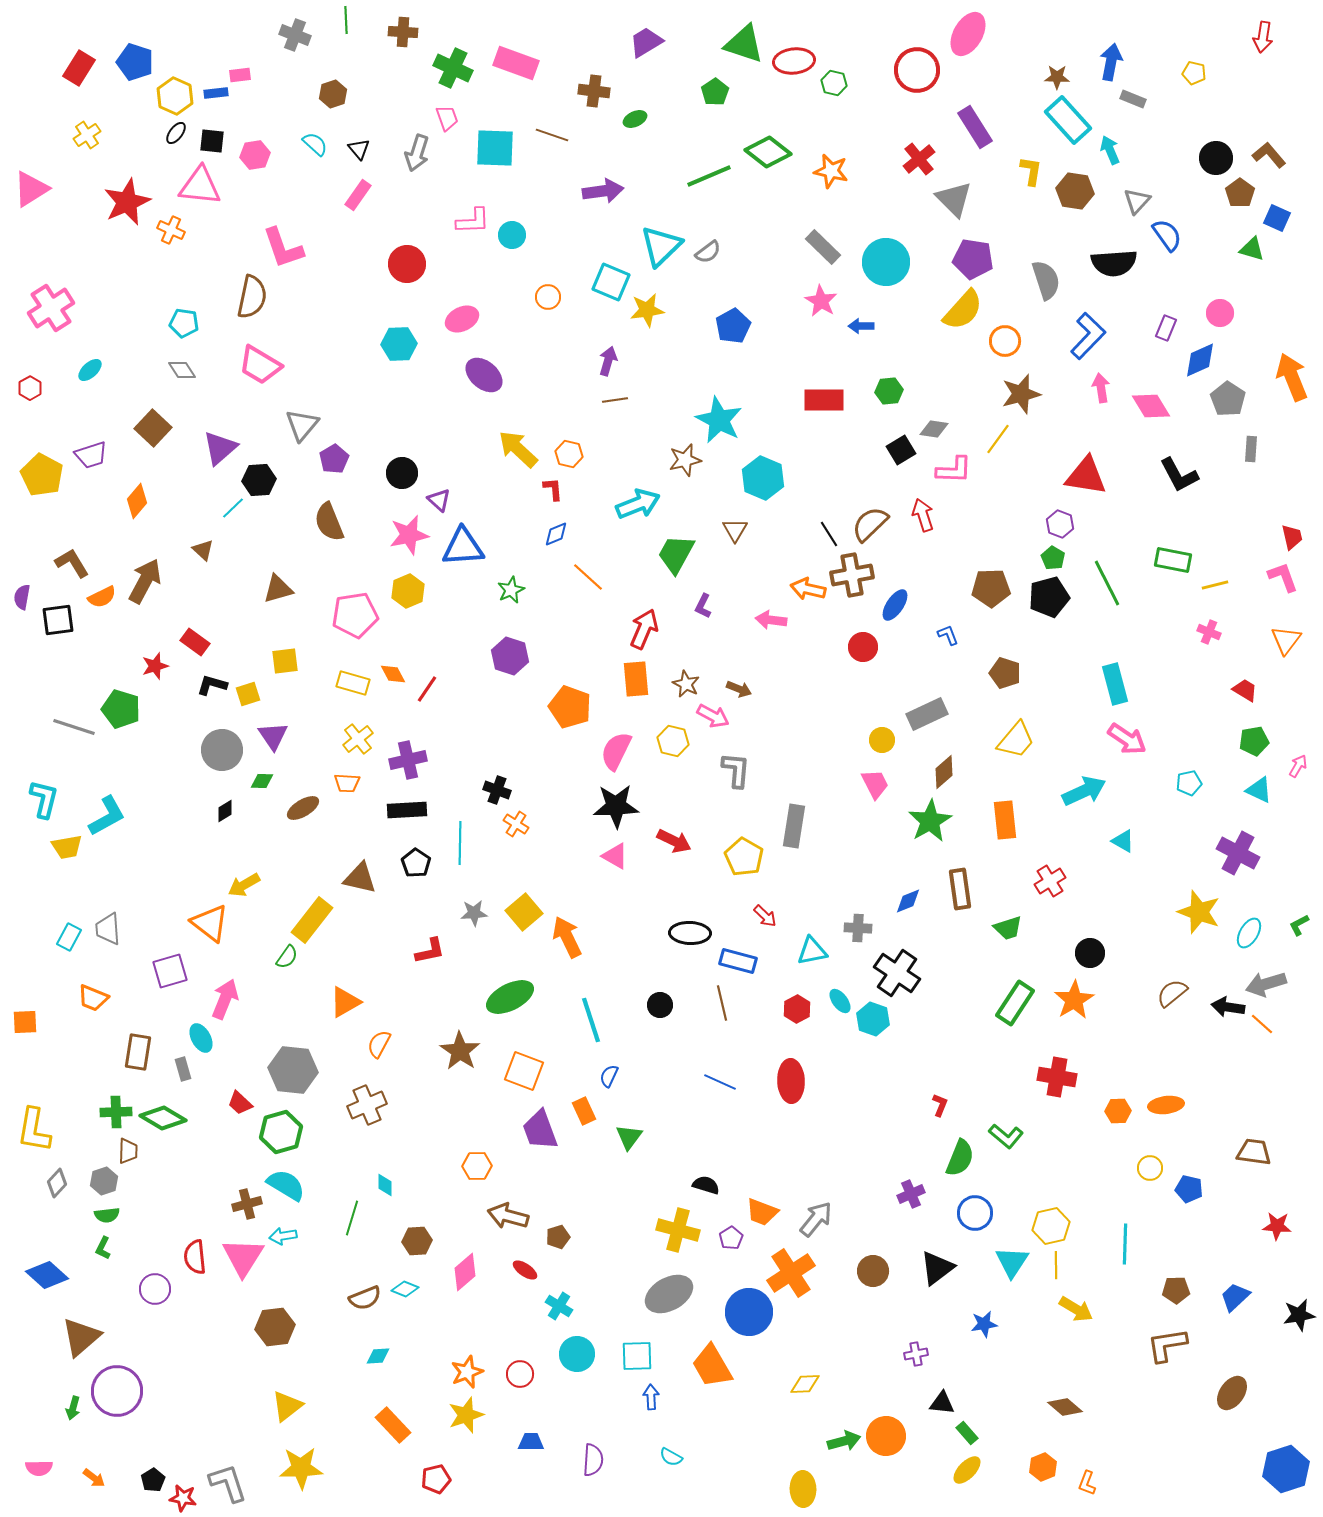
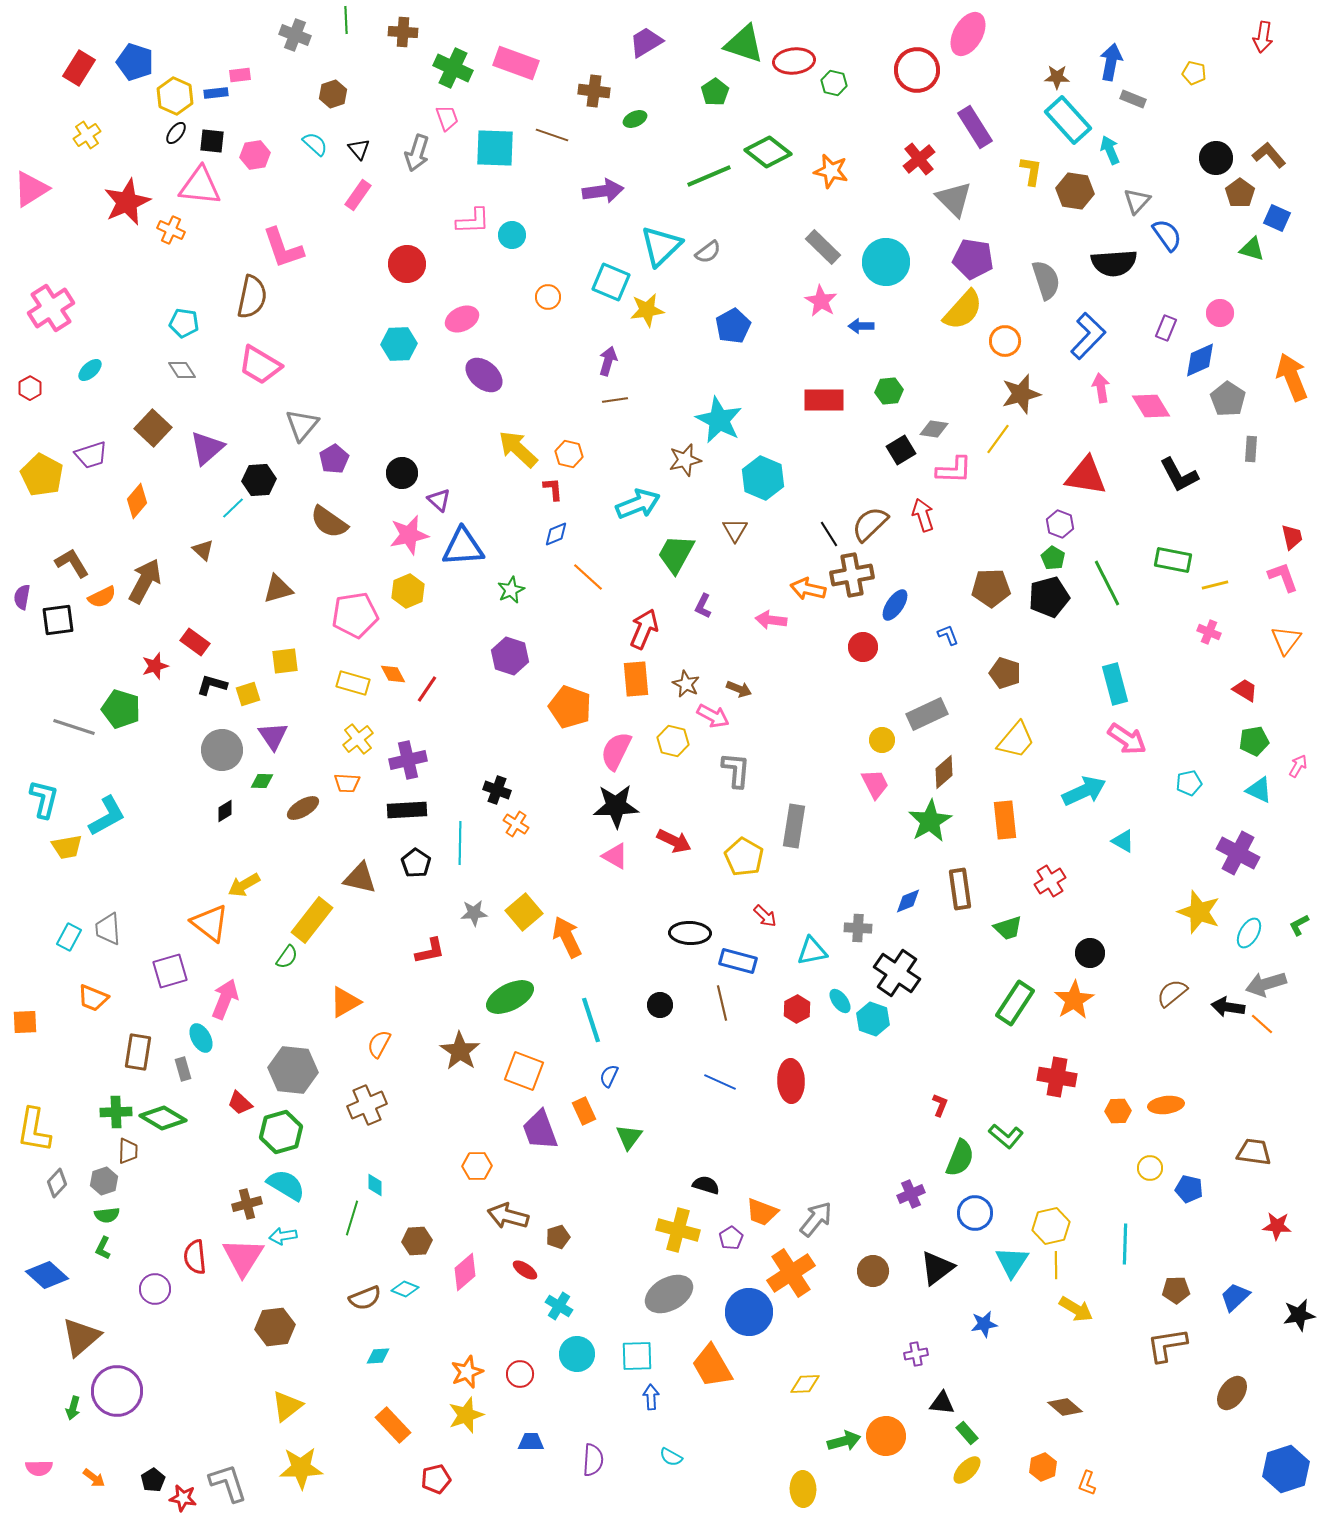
purple triangle at (220, 448): moved 13 px left
brown semicircle at (329, 522): rotated 33 degrees counterclockwise
cyan diamond at (385, 1185): moved 10 px left
